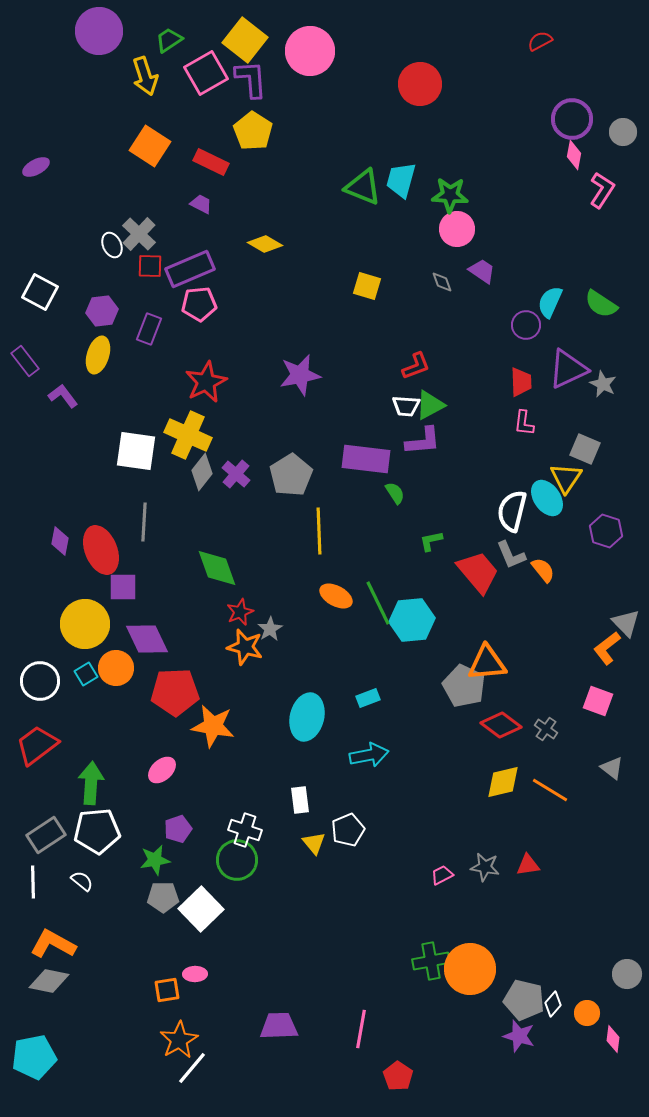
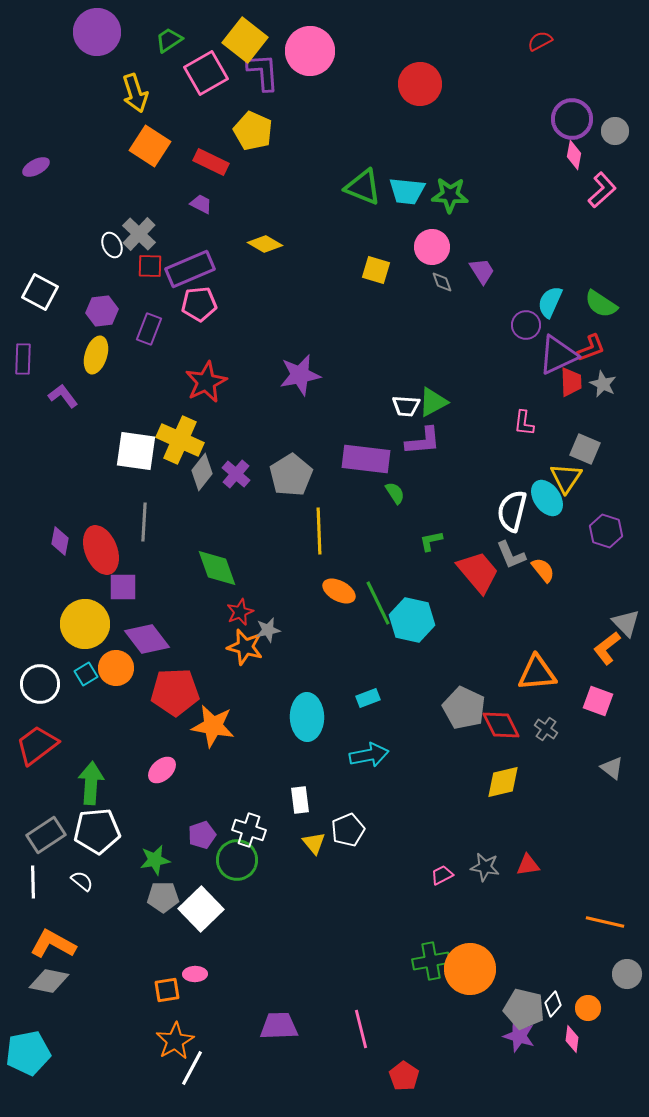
purple circle at (99, 31): moved 2 px left, 1 px down
yellow arrow at (145, 76): moved 10 px left, 17 px down
purple L-shape at (251, 79): moved 12 px right, 7 px up
yellow pentagon at (253, 131): rotated 9 degrees counterclockwise
gray circle at (623, 132): moved 8 px left, 1 px up
cyan trapezoid at (401, 180): moved 6 px right, 11 px down; rotated 99 degrees counterclockwise
pink L-shape at (602, 190): rotated 15 degrees clockwise
pink circle at (457, 229): moved 25 px left, 18 px down
purple trapezoid at (482, 271): rotated 24 degrees clockwise
yellow square at (367, 286): moved 9 px right, 16 px up
yellow ellipse at (98, 355): moved 2 px left
purple rectangle at (25, 361): moved 2 px left, 2 px up; rotated 40 degrees clockwise
red L-shape at (416, 366): moved 175 px right, 18 px up
purple triangle at (568, 369): moved 10 px left, 14 px up
red trapezoid at (521, 382): moved 50 px right
green triangle at (430, 405): moved 3 px right, 3 px up
yellow cross at (188, 435): moved 8 px left, 5 px down
orange ellipse at (336, 596): moved 3 px right, 5 px up
cyan hexagon at (412, 620): rotated 18 degrees clockwise
gray star at (270, 629): moved 2 px left, 1 px down; rotated 20 degrees clockwise
purple diamond at (147, 639): rotated 12 degrees counterclockwise
orange triangle at (487, 663): moved 50 px right, 10 px down
white circle at (40, 681): moved 3 px down
gray pentagon at (464, 686): moved 22 px down
cyan ellipse at (307, 717): rotated 15 degrees counterclockwise
red diamond at (501, 725): rotated 27 degrees clockwise
orange line at (550, 790): moved 55 px right, 132 px down; rotated 18 degrees counterclockwise
purple pentagon at (178, 829): moved 24 px right, 6 px down
white cross at (245, 830): moved 4 px right
gray pentagon at (524, 1000): moved 9 px down
orange circle at (587, 1013): moved 1 px right, 5 px up
pink line at (361, 1029): rotated 24 degrees counterclockwise
pink diamond at (613, 1039): moved 41 px left
orange star at (179, 1040): moved 4 px left, 1 px down
cyan pentagon at (34, 1057): moved 6 px left, 4 px up
white line at (192, 1068): rotated 12 degrees counterclockwise
red pentagon at (398, 1076): moved 6 px right
